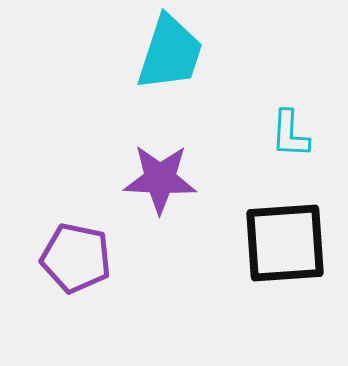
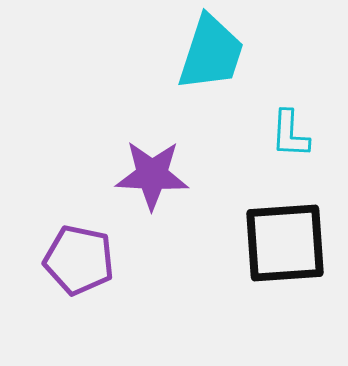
cyan trapezoid: moved 41 px right
purple star: moved 8 px left, 4 px up
purple pentagon: moved 3 px right, 2 px down
